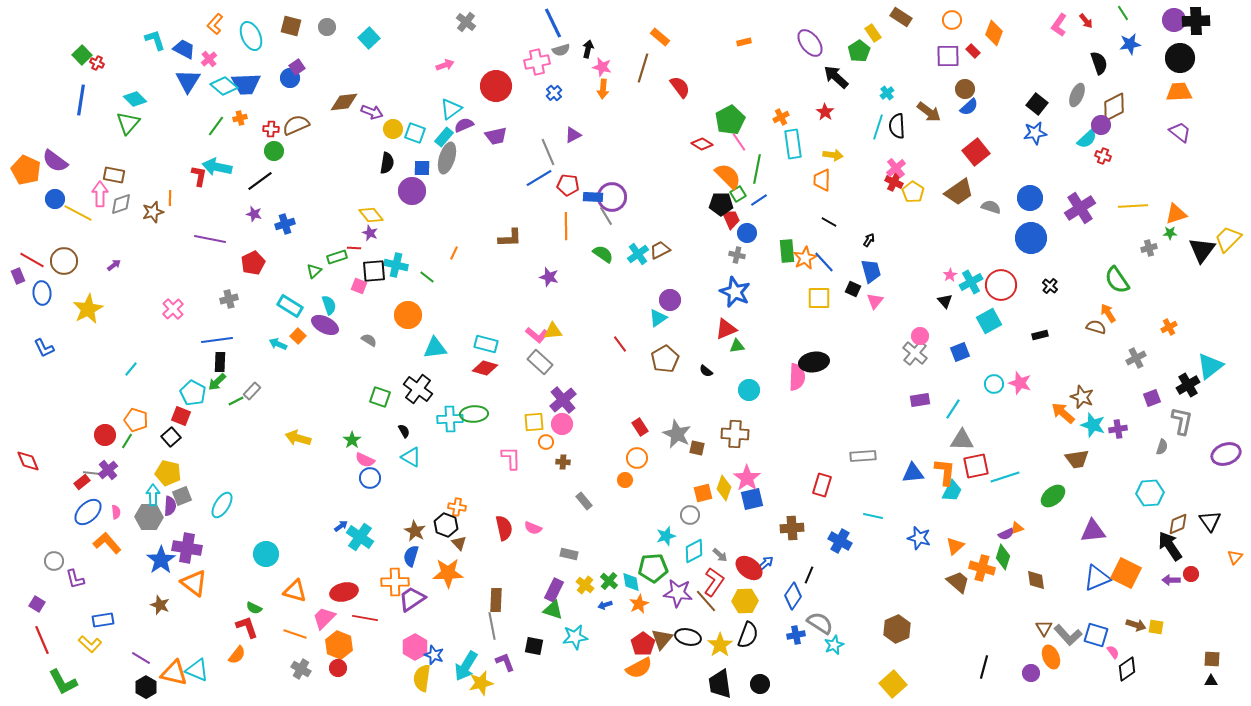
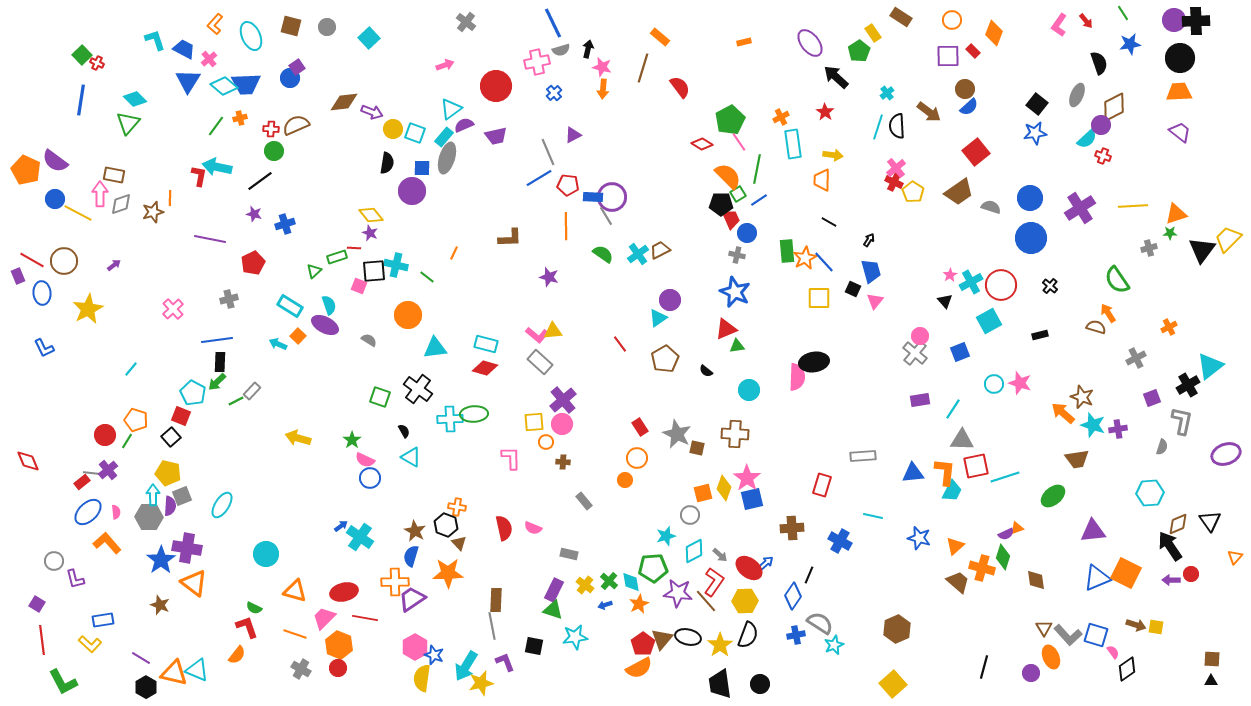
red line at (42, 640): rotated 16 degrees clockwise
